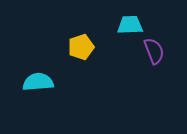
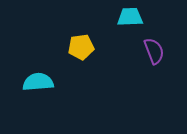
cyan trapezoid: moved 8 px up
yellow pentagon: rotated 10 degrees clockwise
